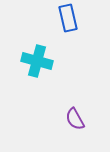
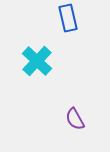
cyan cross: rotated 28 degrees clockwise
